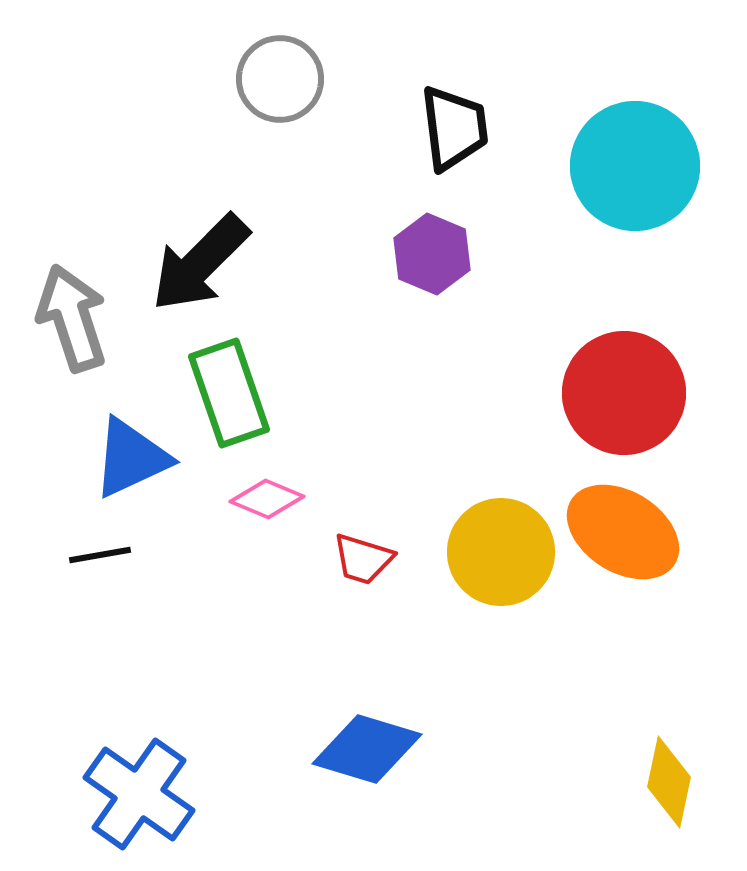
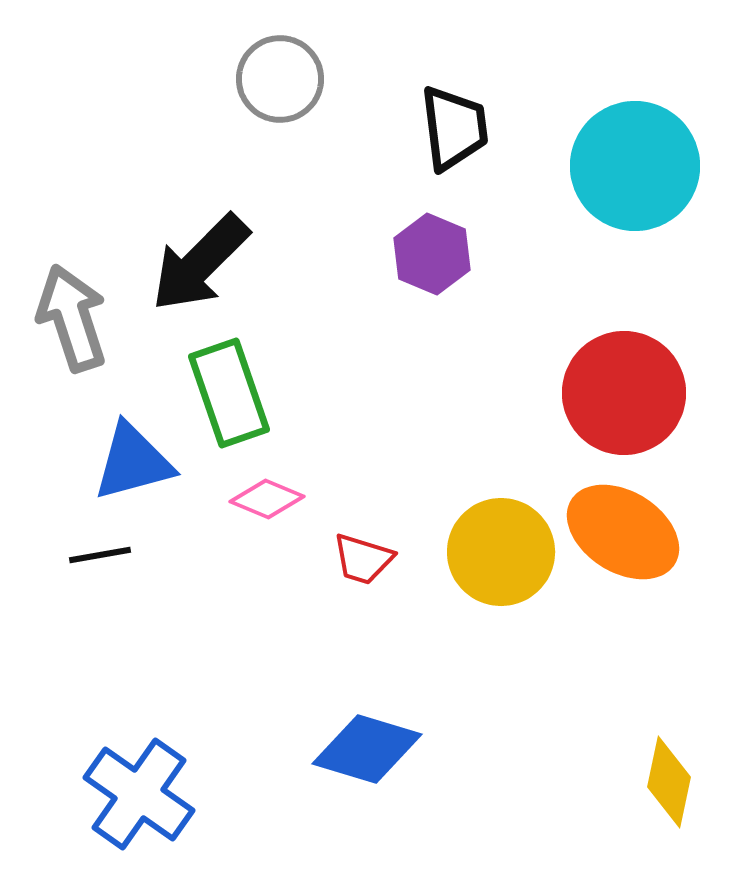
blue triangle: moved 2 px right, 4 px down; rotated 10 degrees clockwise
